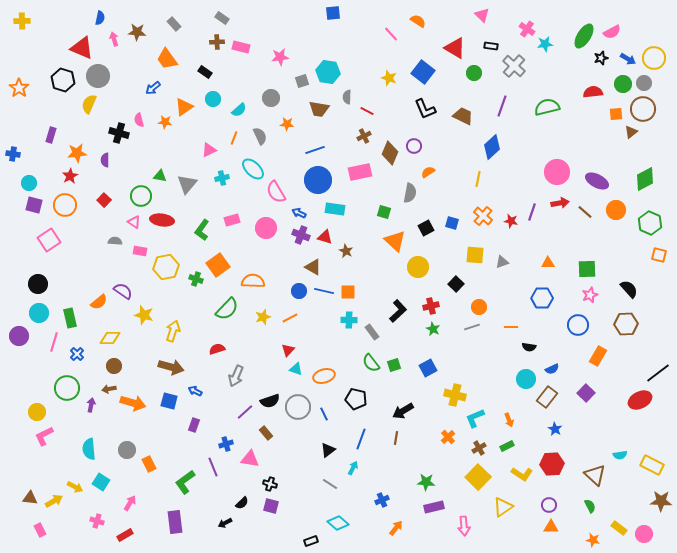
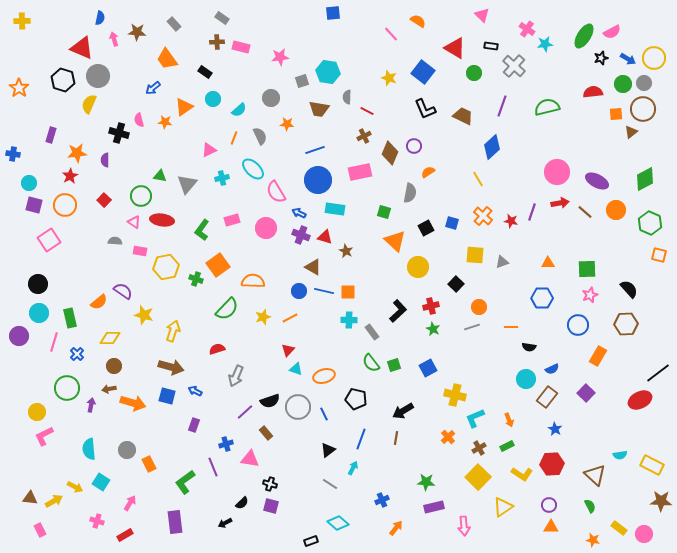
yellow line at (478, 179): rotated 42 degrees counterclockwise
blue square at (169, 401): moved 2 px left, 5 px up
